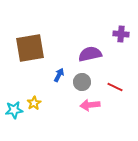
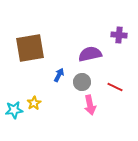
purple cross: moved 2 px left, 1 px down
pink arrow: rotated 96 degrees counterclockwise
